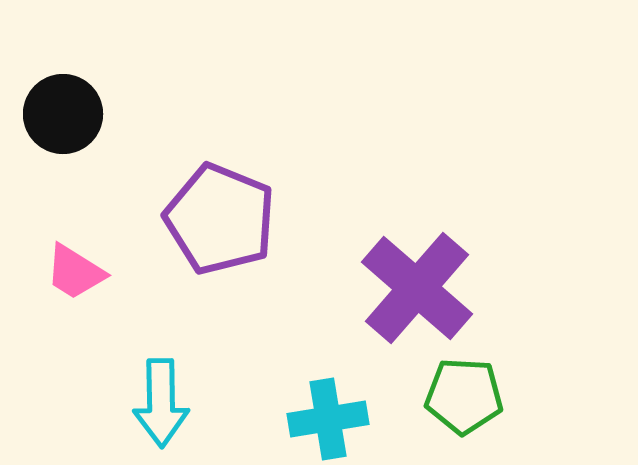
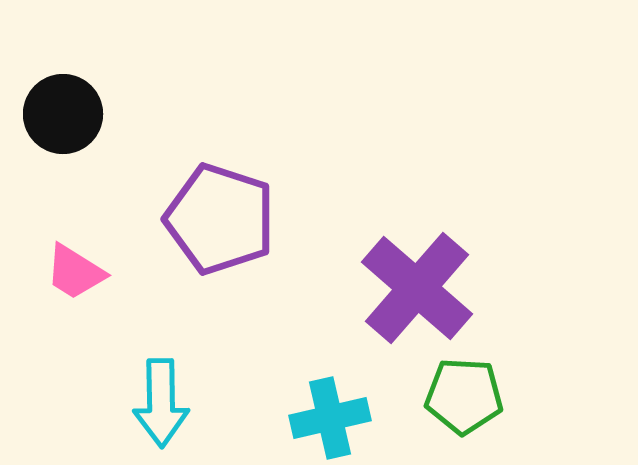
purple pentagon: rotated 4 degrees counterclockwise
cyan cross: moved 2 px right, 1 px up; rotated 4 degrees counterclockwise
